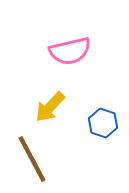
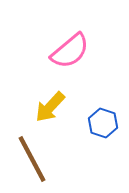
pink semicircle: rotated 27 degrees counterclockwise
